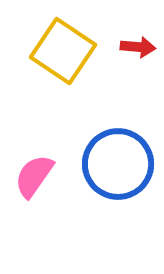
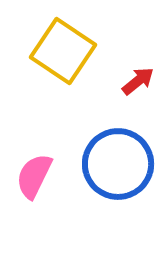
red arrow: moved 34 px down; rotated 44 degrees counterclockwise
pink semicircle: rotated 9 degrees counterclockwise
